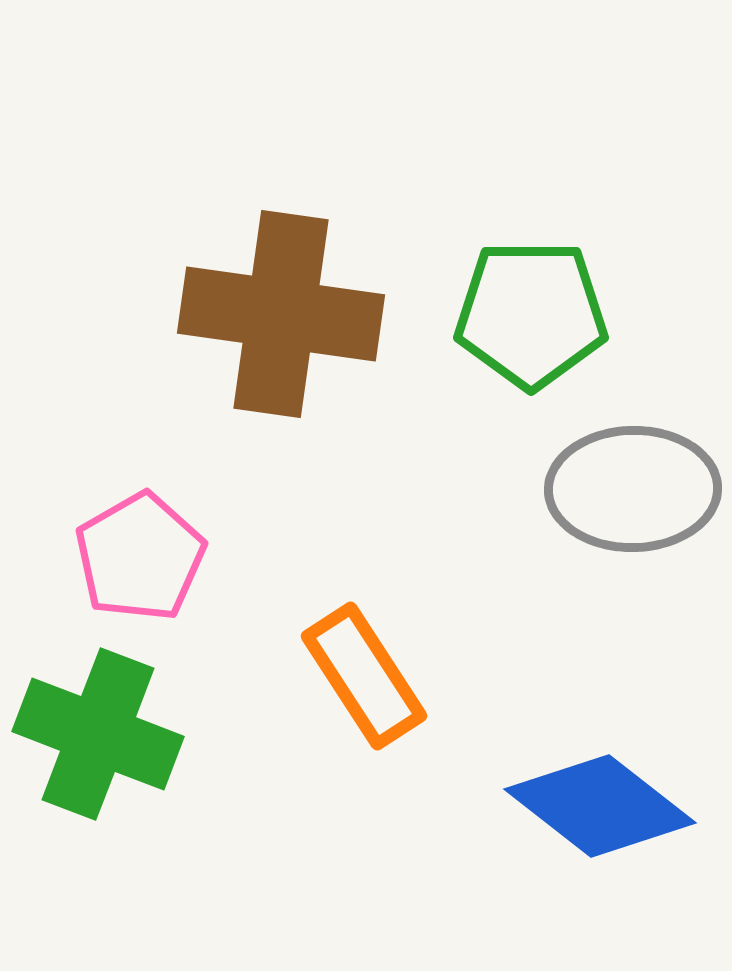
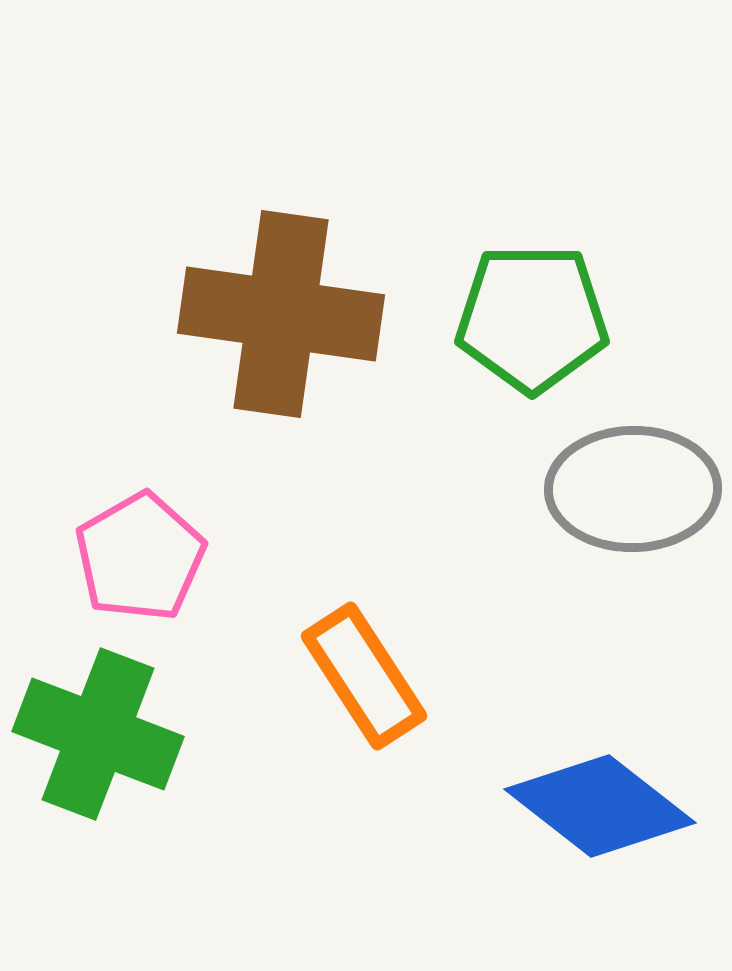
green pentagon: moved 1 px right, 4 px down
